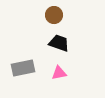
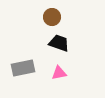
brown circle: moved 2 px left, 2 px down
